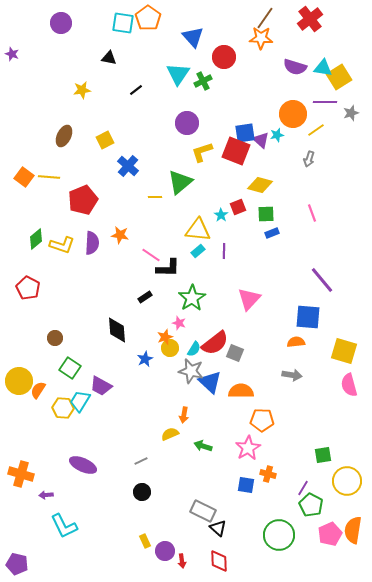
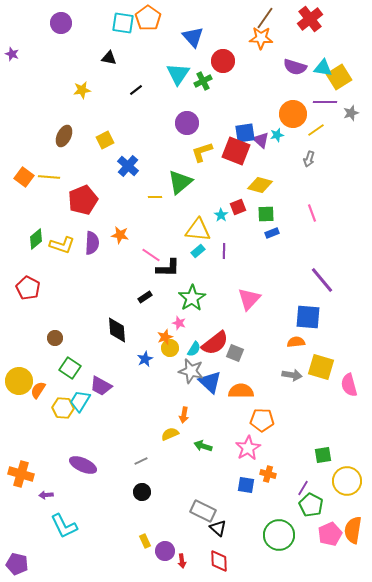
red circle at (224, 57): moved 1 px left, 4 px down
yellow square at (344, 351): moved 23 px left, 16 px down
